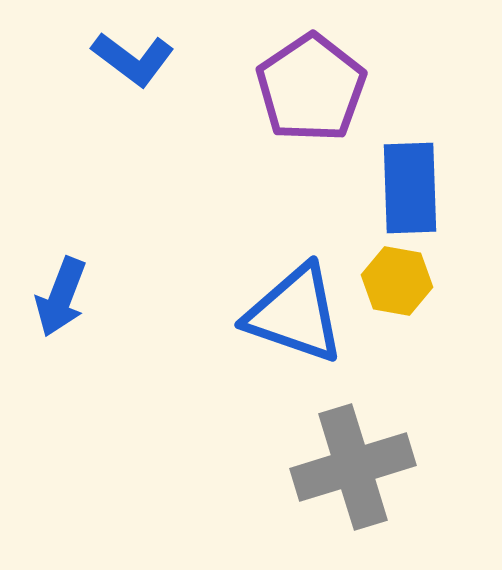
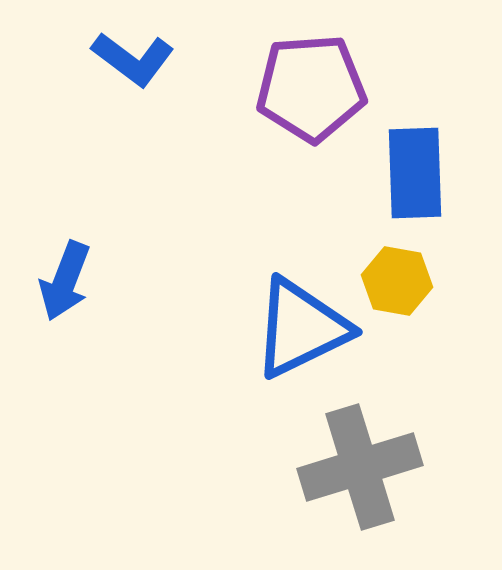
purple pentagon: rotated 30 degrees clockwise
blue rectangle: moved 5 px right, 15 px up
blue arrow: moved 4 px right, 16 px up
blue triangle: moved 6 px right, 14 px down; rotated 45 degrees counterclockwise
gray cross: moved 7 px right
